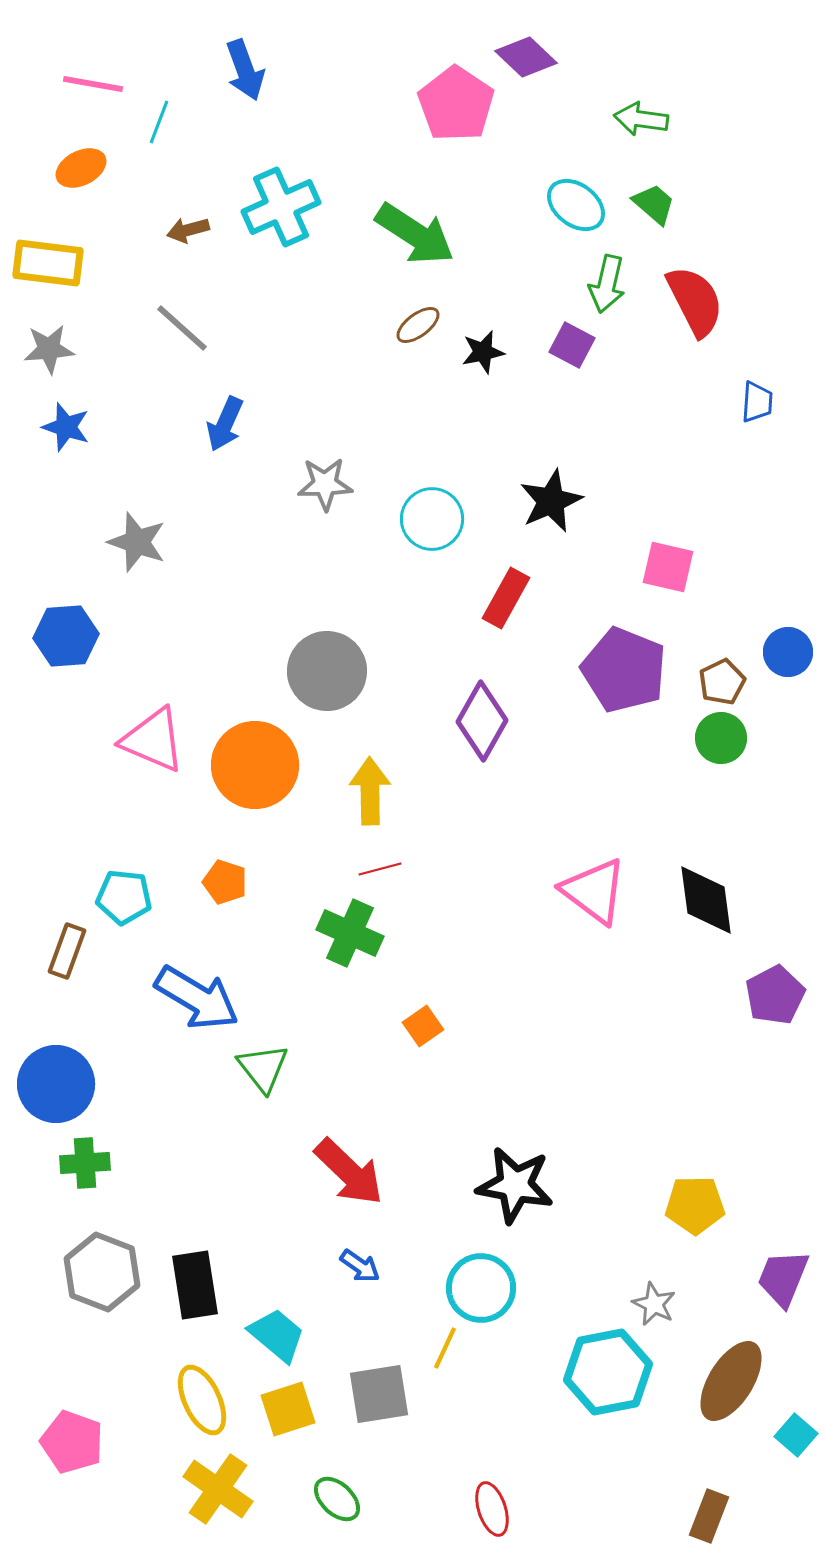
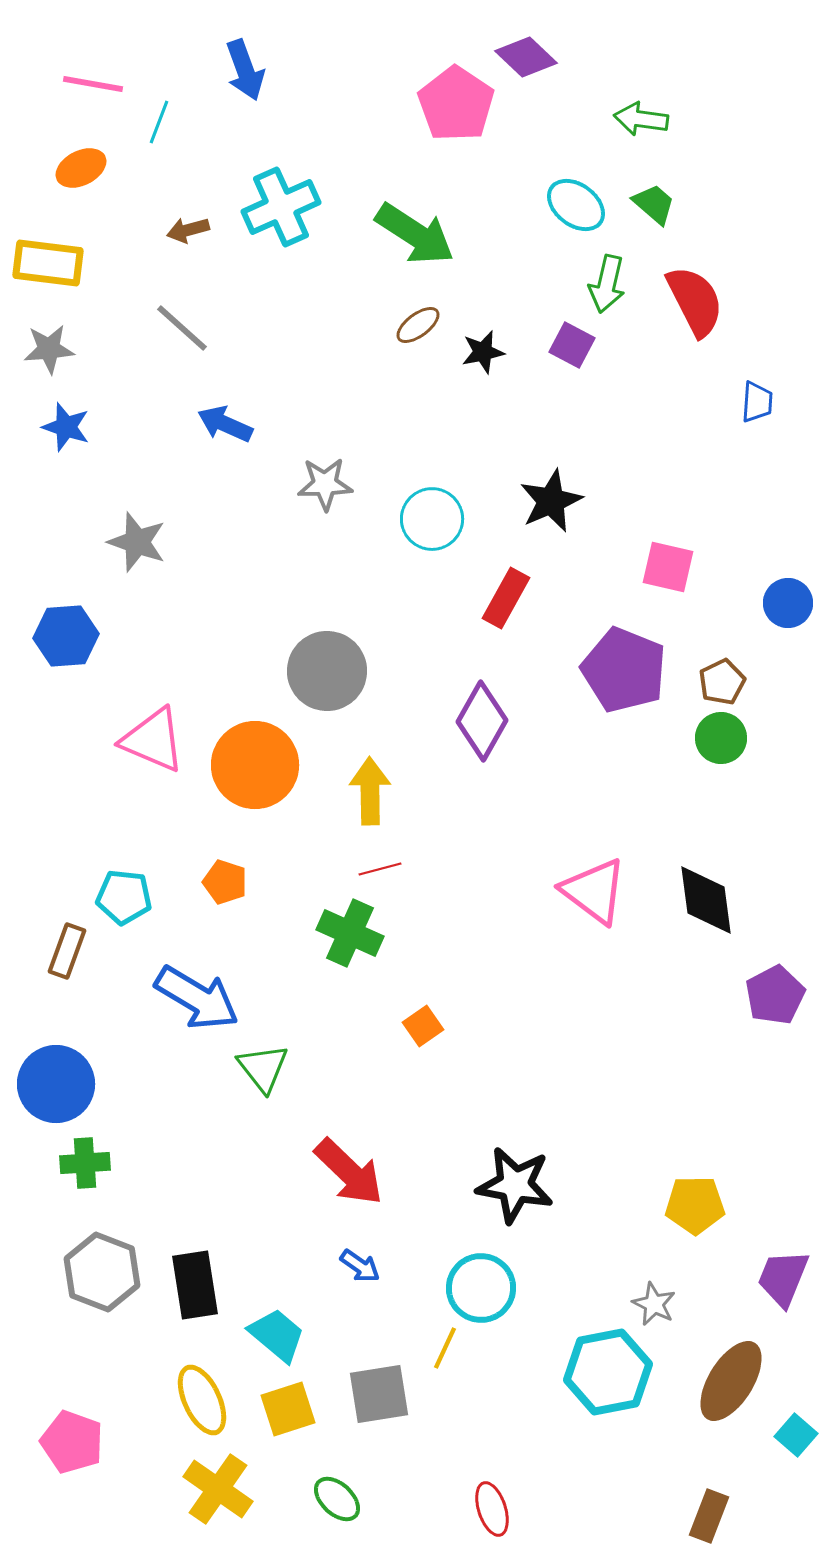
blue arrow at (225, 424): rotated 90 degrees clockwise
blue circle at (788, 652): moved 49 px up
